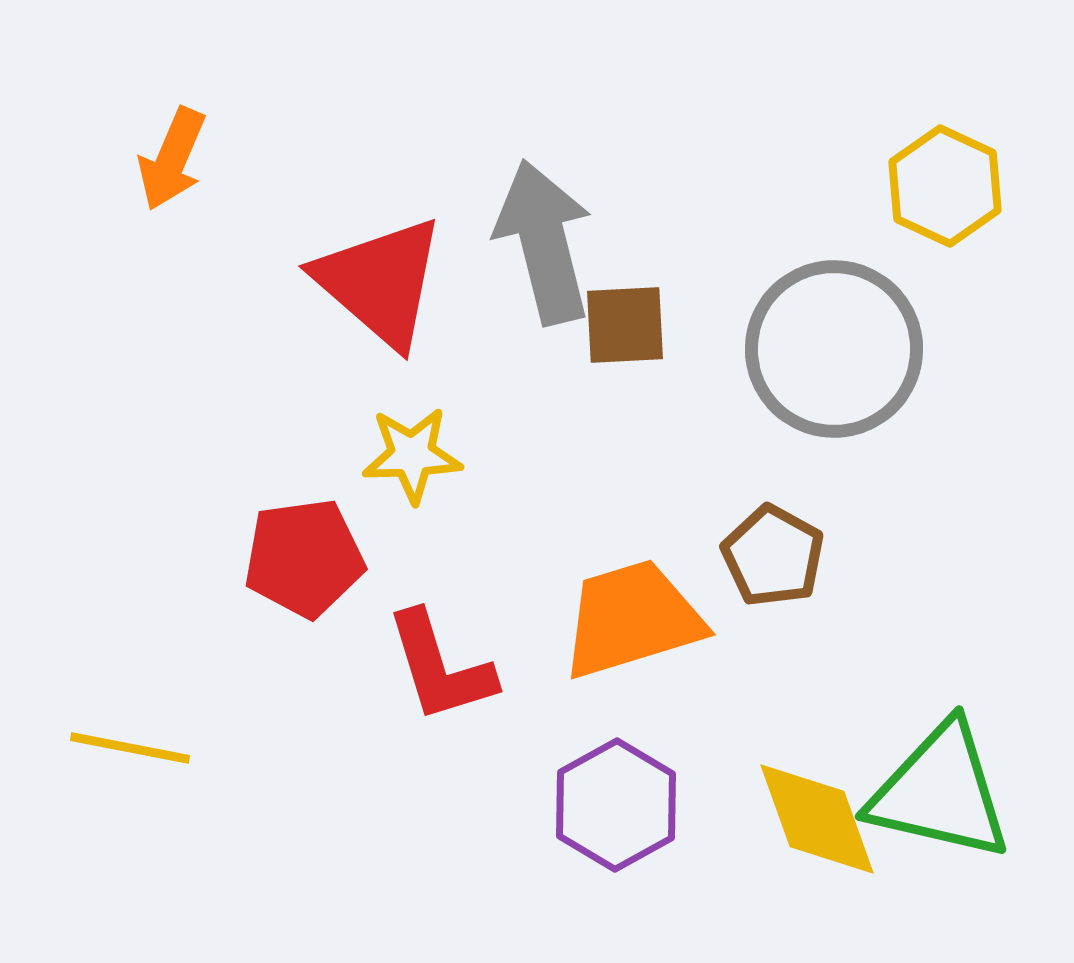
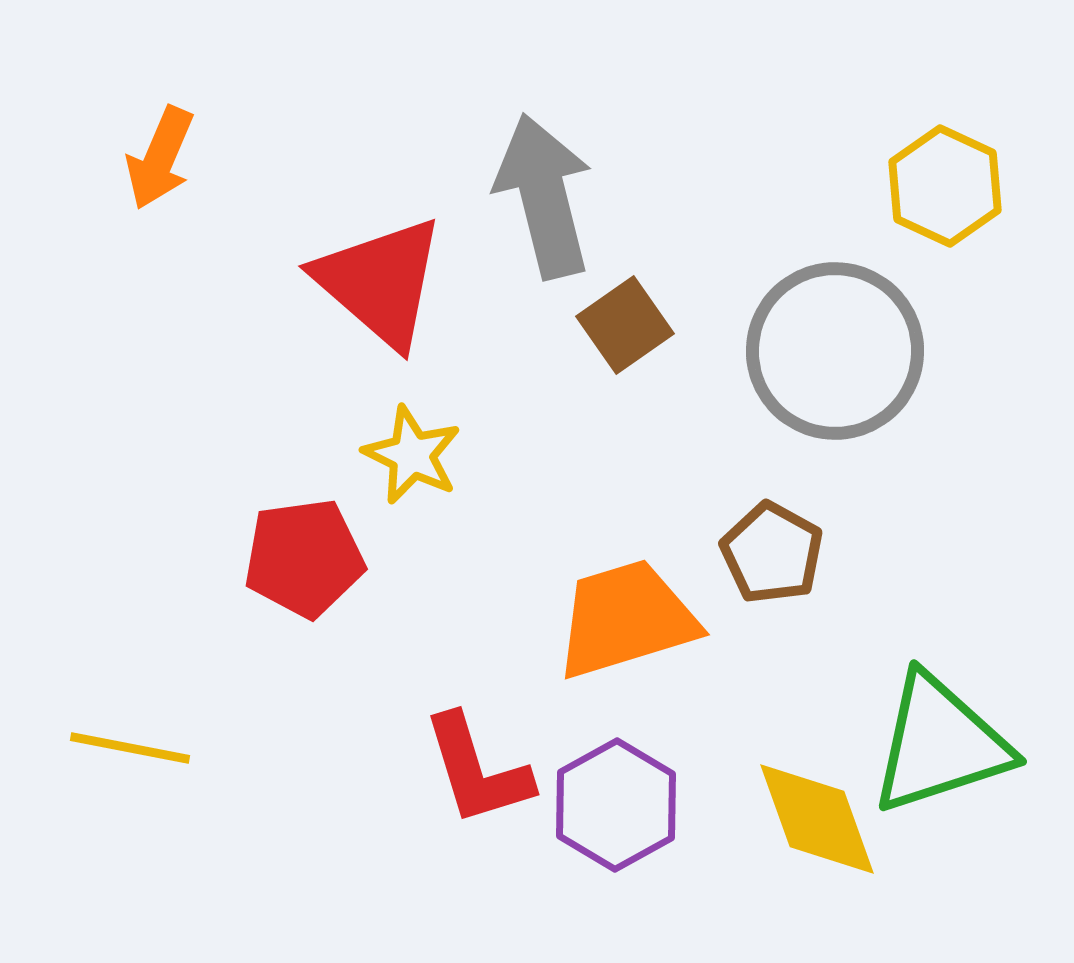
orange arrow: moved 12 px left, 1 px up
gray arrow: moved 46 px up
brown square: rotated 32 degrees counterclockwise
gray circle: moved 1 px right, 2 px down
yellow star: rotated 28 degrees clockwise
brown pentagon: moved 1 px left, 3 px up
orange trapezoid: moved 6 px left
red L-shape: moved 37 px right, 103 px down
green triangle: moved 48 px up; rotated 31 degrees counterclockwise
